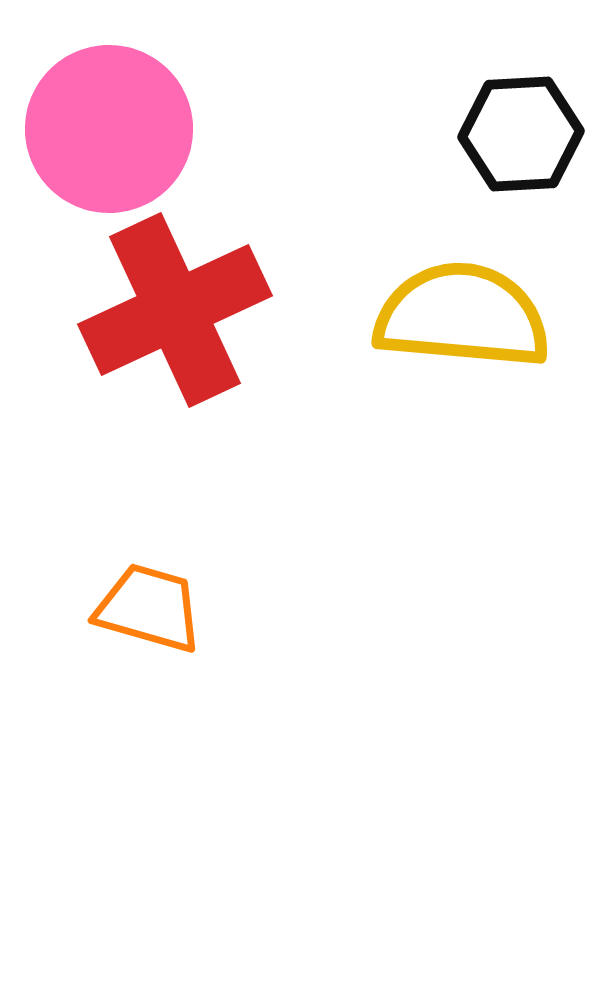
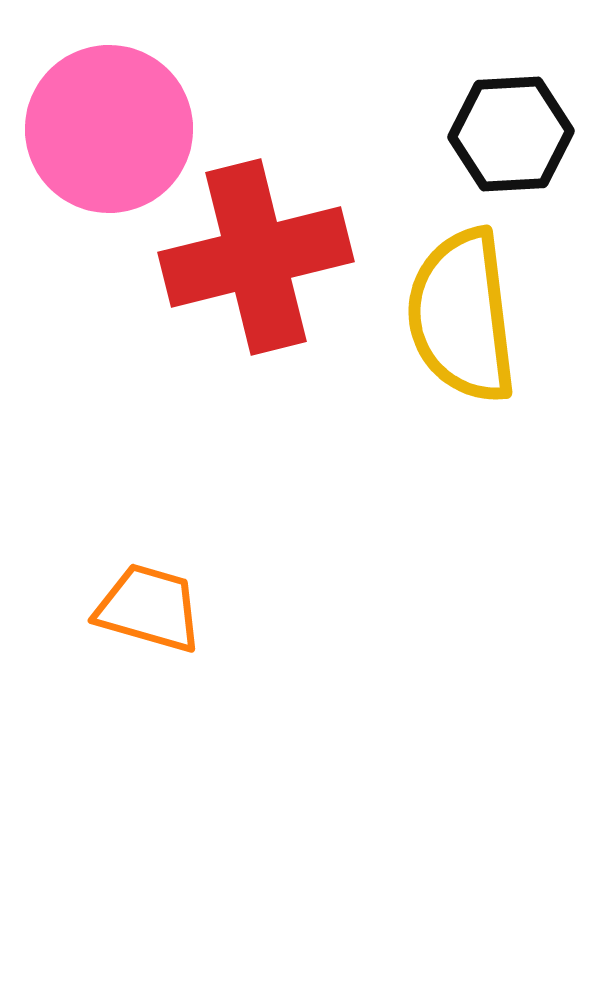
black hexagon: moved 10 px left
red cross: moved 81 px right, 53 px up; rotated 11 degrees clockwise
yellow semicircle: rotated 102 degrees counterclockwise
